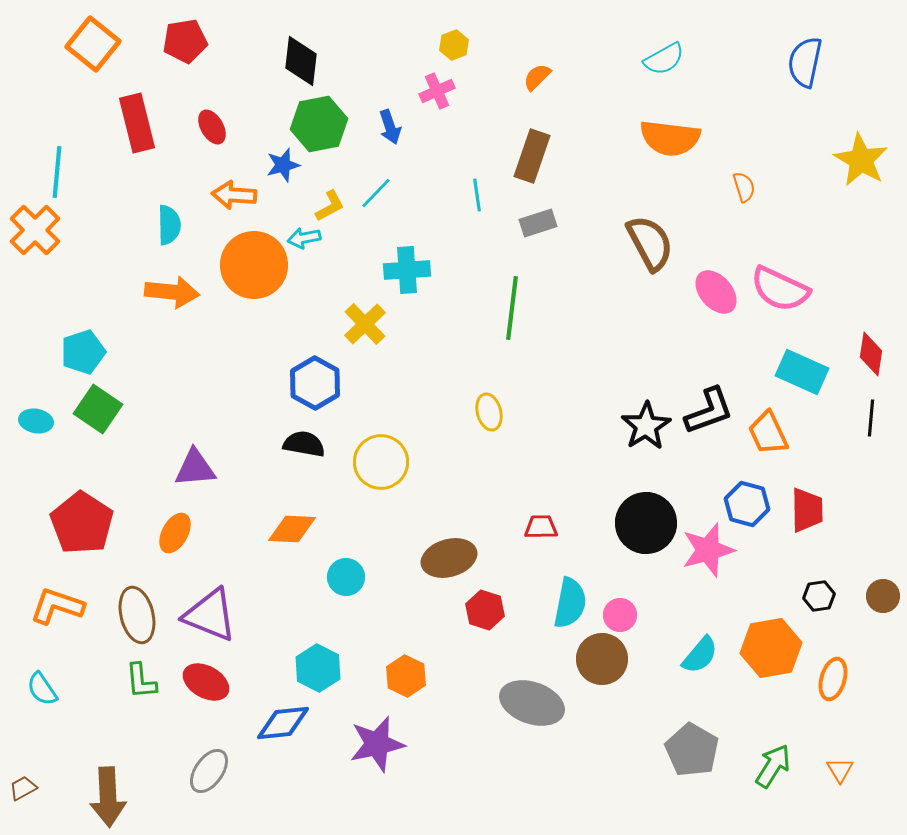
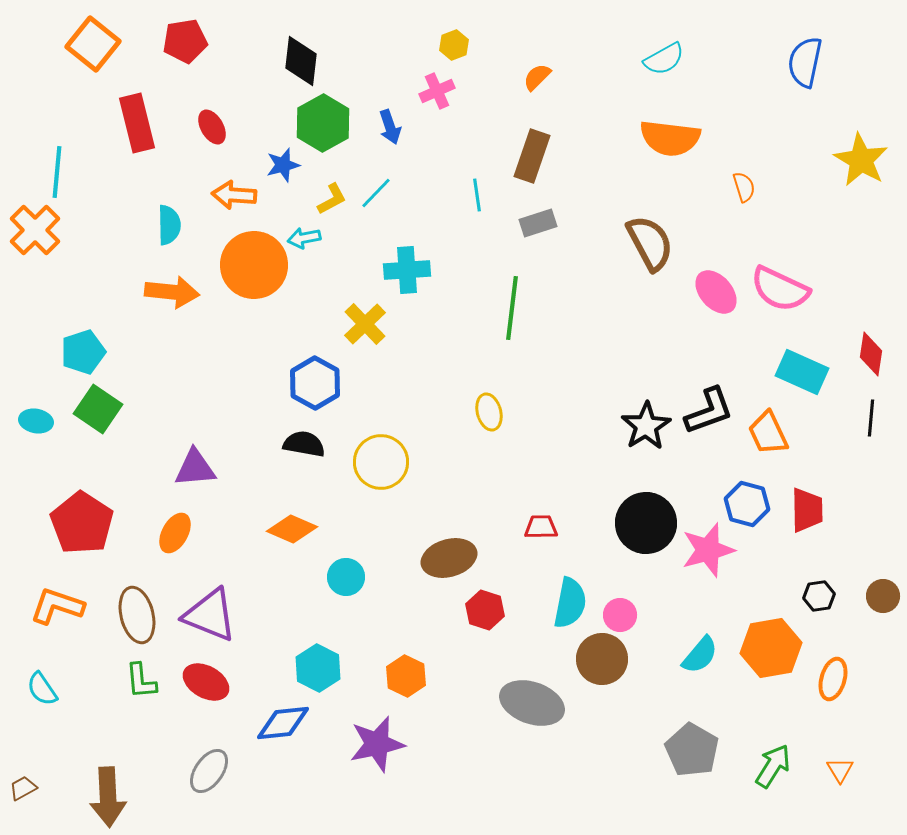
green hexagon at (319, 124): moved 4 px right, 1 px up; rotated 18 degrees counterclockwise
yellow L-shape at (330, 206): moved 2 px right, 7 px up
orange diamond at (292, 529): rotated 21 degrees clockwise
